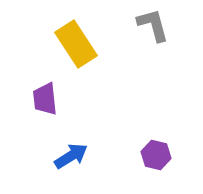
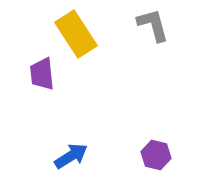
yellow rectangle: moved 10 px up
purple trapezoid: moved 3 px left, 25 px up
